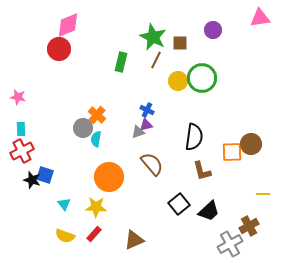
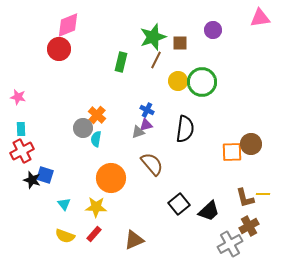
green star: rotated 28 degrees clockwise
green circle: moved 4 px down
black semicircle: moved 9 px left, 8 px up
brown L-shape: moved 43 px right, 27 px down
orange circle: moved 2 px right, 1 px down
